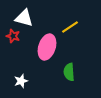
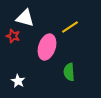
white triangle: moved 1 px right
white star: moved 3 px left; rotated 24 degrees counterclockwise
